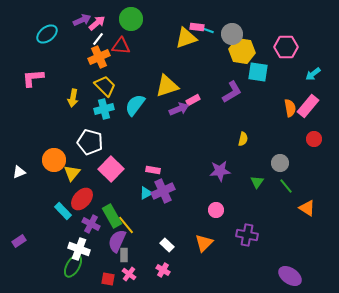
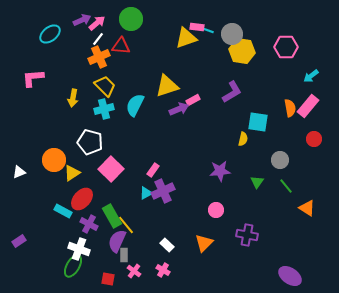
cyan ellipse at (47, 34): moved 3 px right
cyan square at (258, 72): moved 50 px down
cyan arrow at (313, 74): moved 2 px left, 2 px down
cyan semicircle at (135, 105): rotated 10 degrees counterclockwise
gray circle at (280, 163): moved 3 px up
pink rectangle at (153, 170): rotated 64 degrees counterclockwise
yellow triangle at (72, 173): rotated 18 degrees clockwise
cyan rectangle at (63, 211): rotated 18 degrees counterclockwise
purple cross at (91, 224): moved 2 px left
pink cross at (129, 274): moved 5 px right, 3 px up
